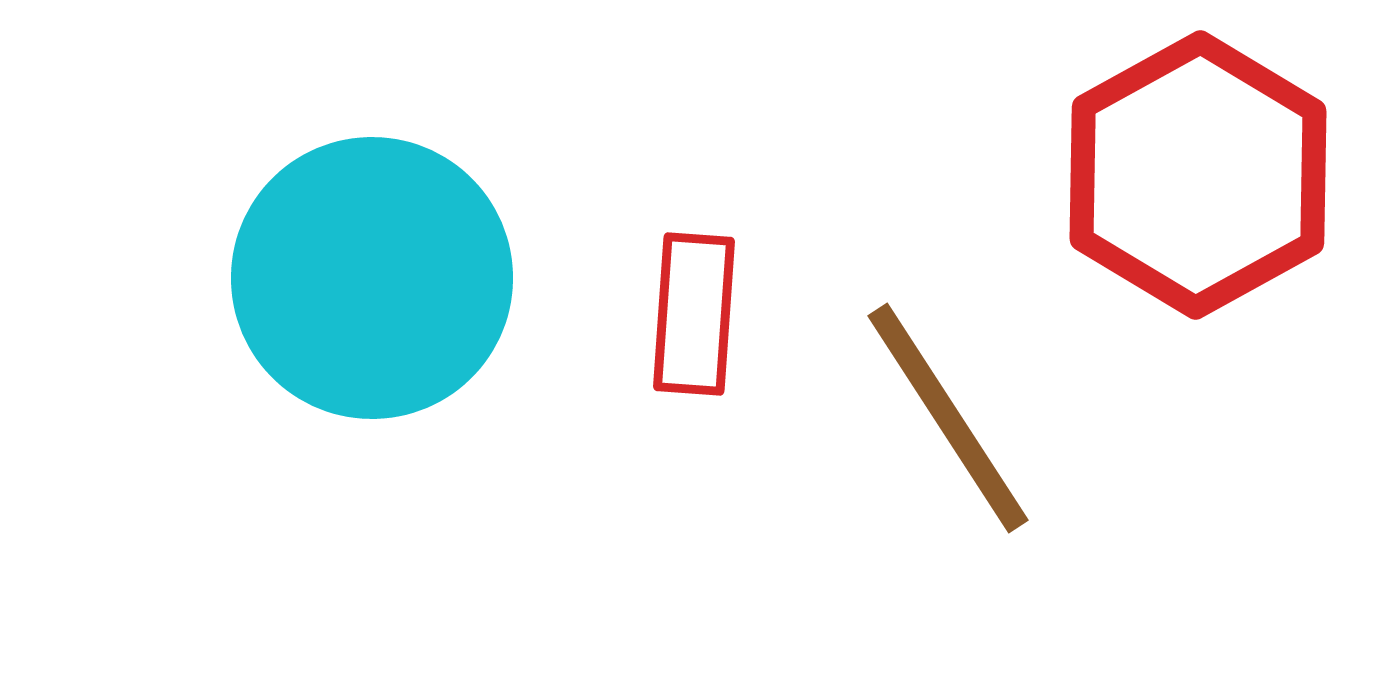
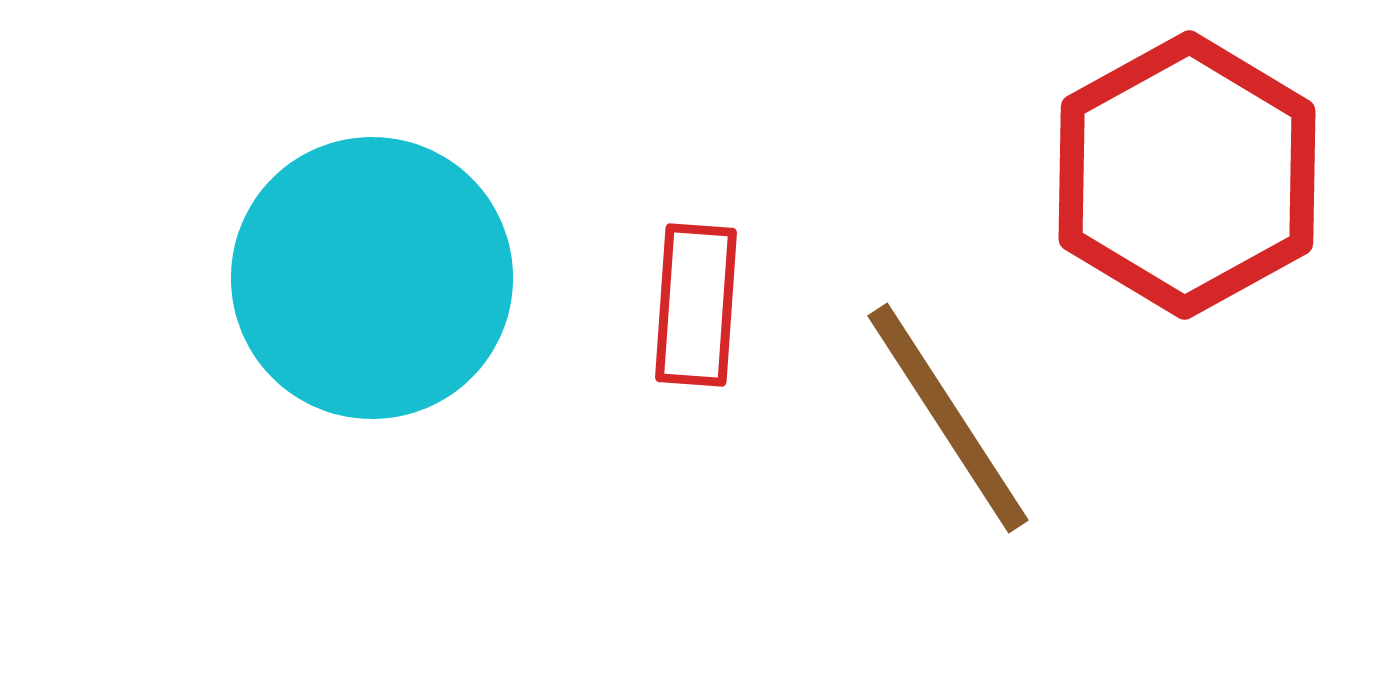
red hexagon: moved 11 px left
red rectangle: moved 2 px right, 9 px up
